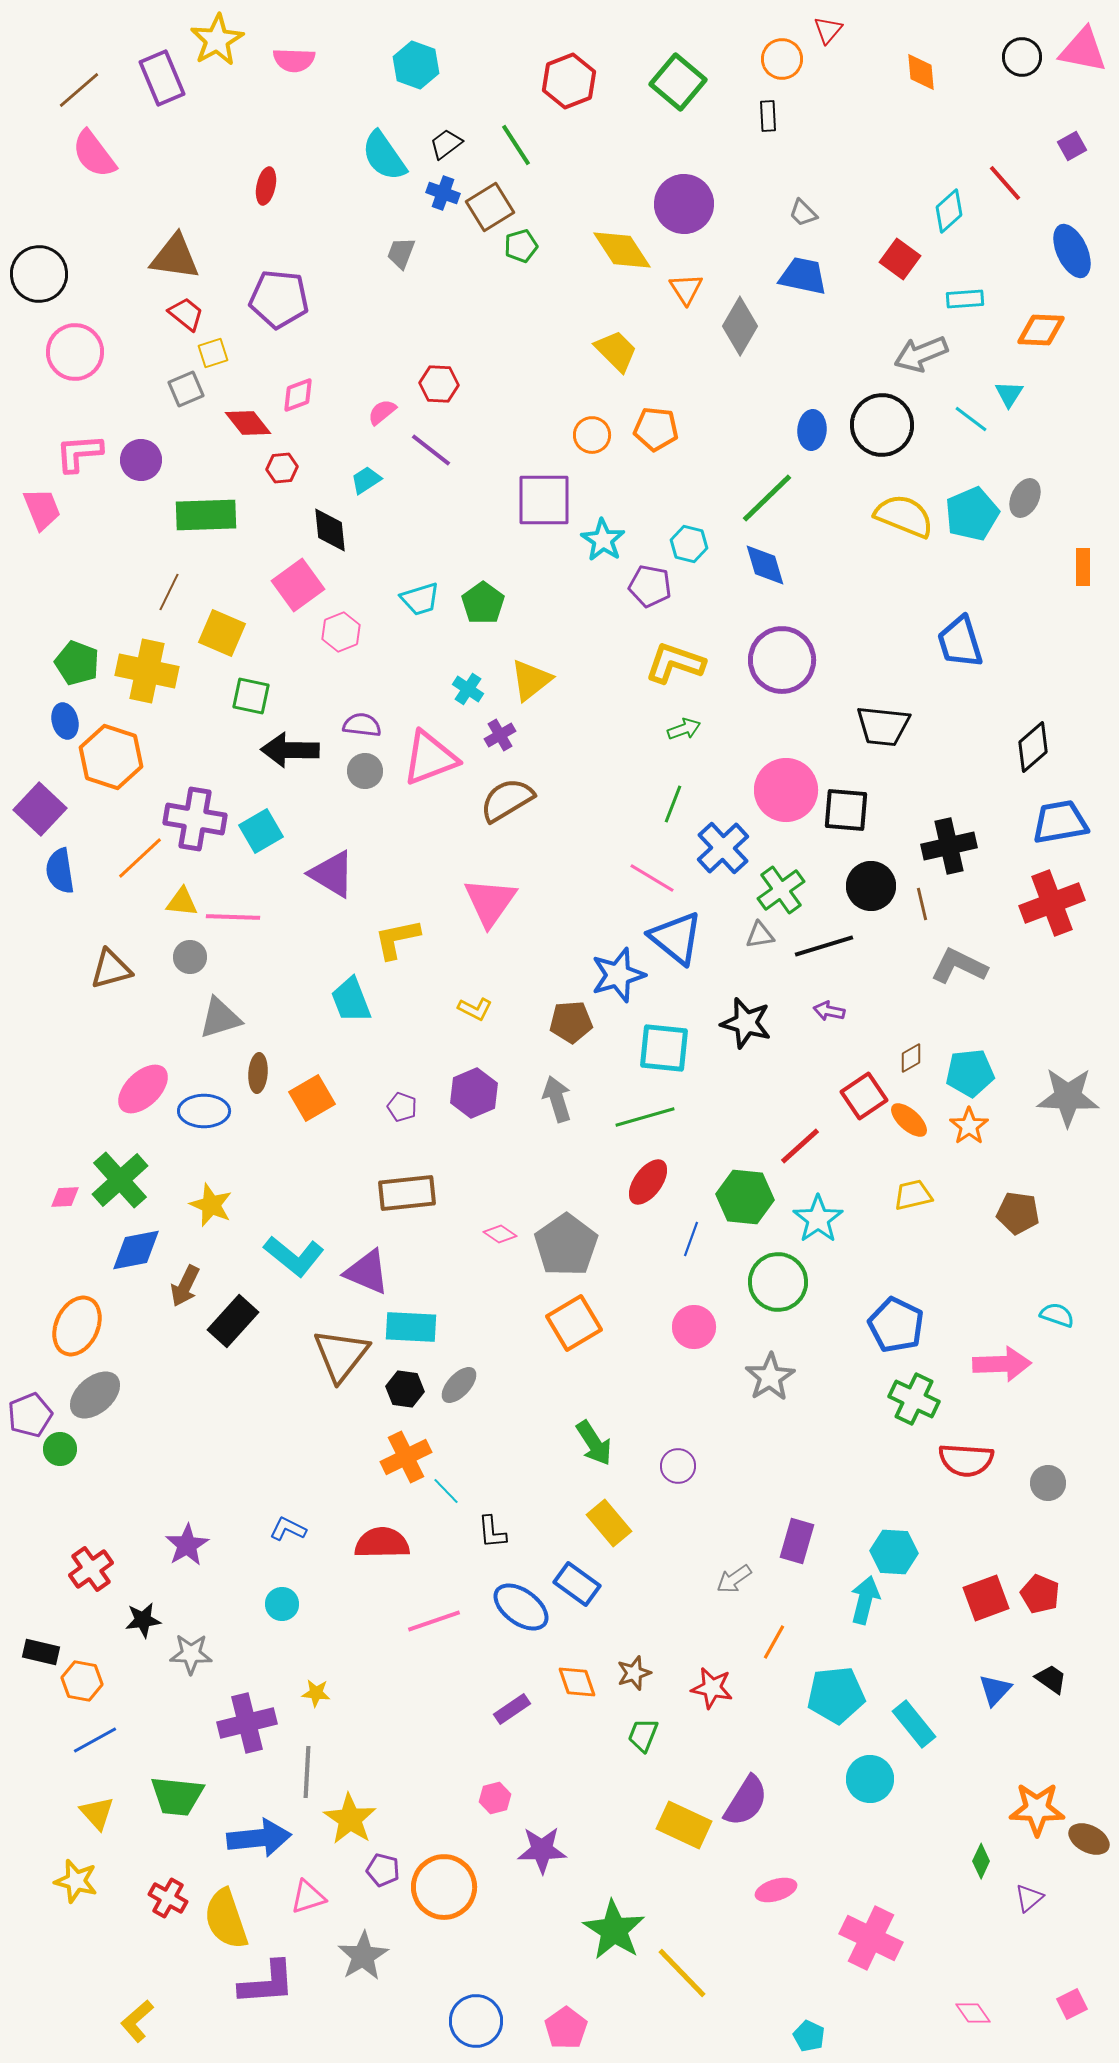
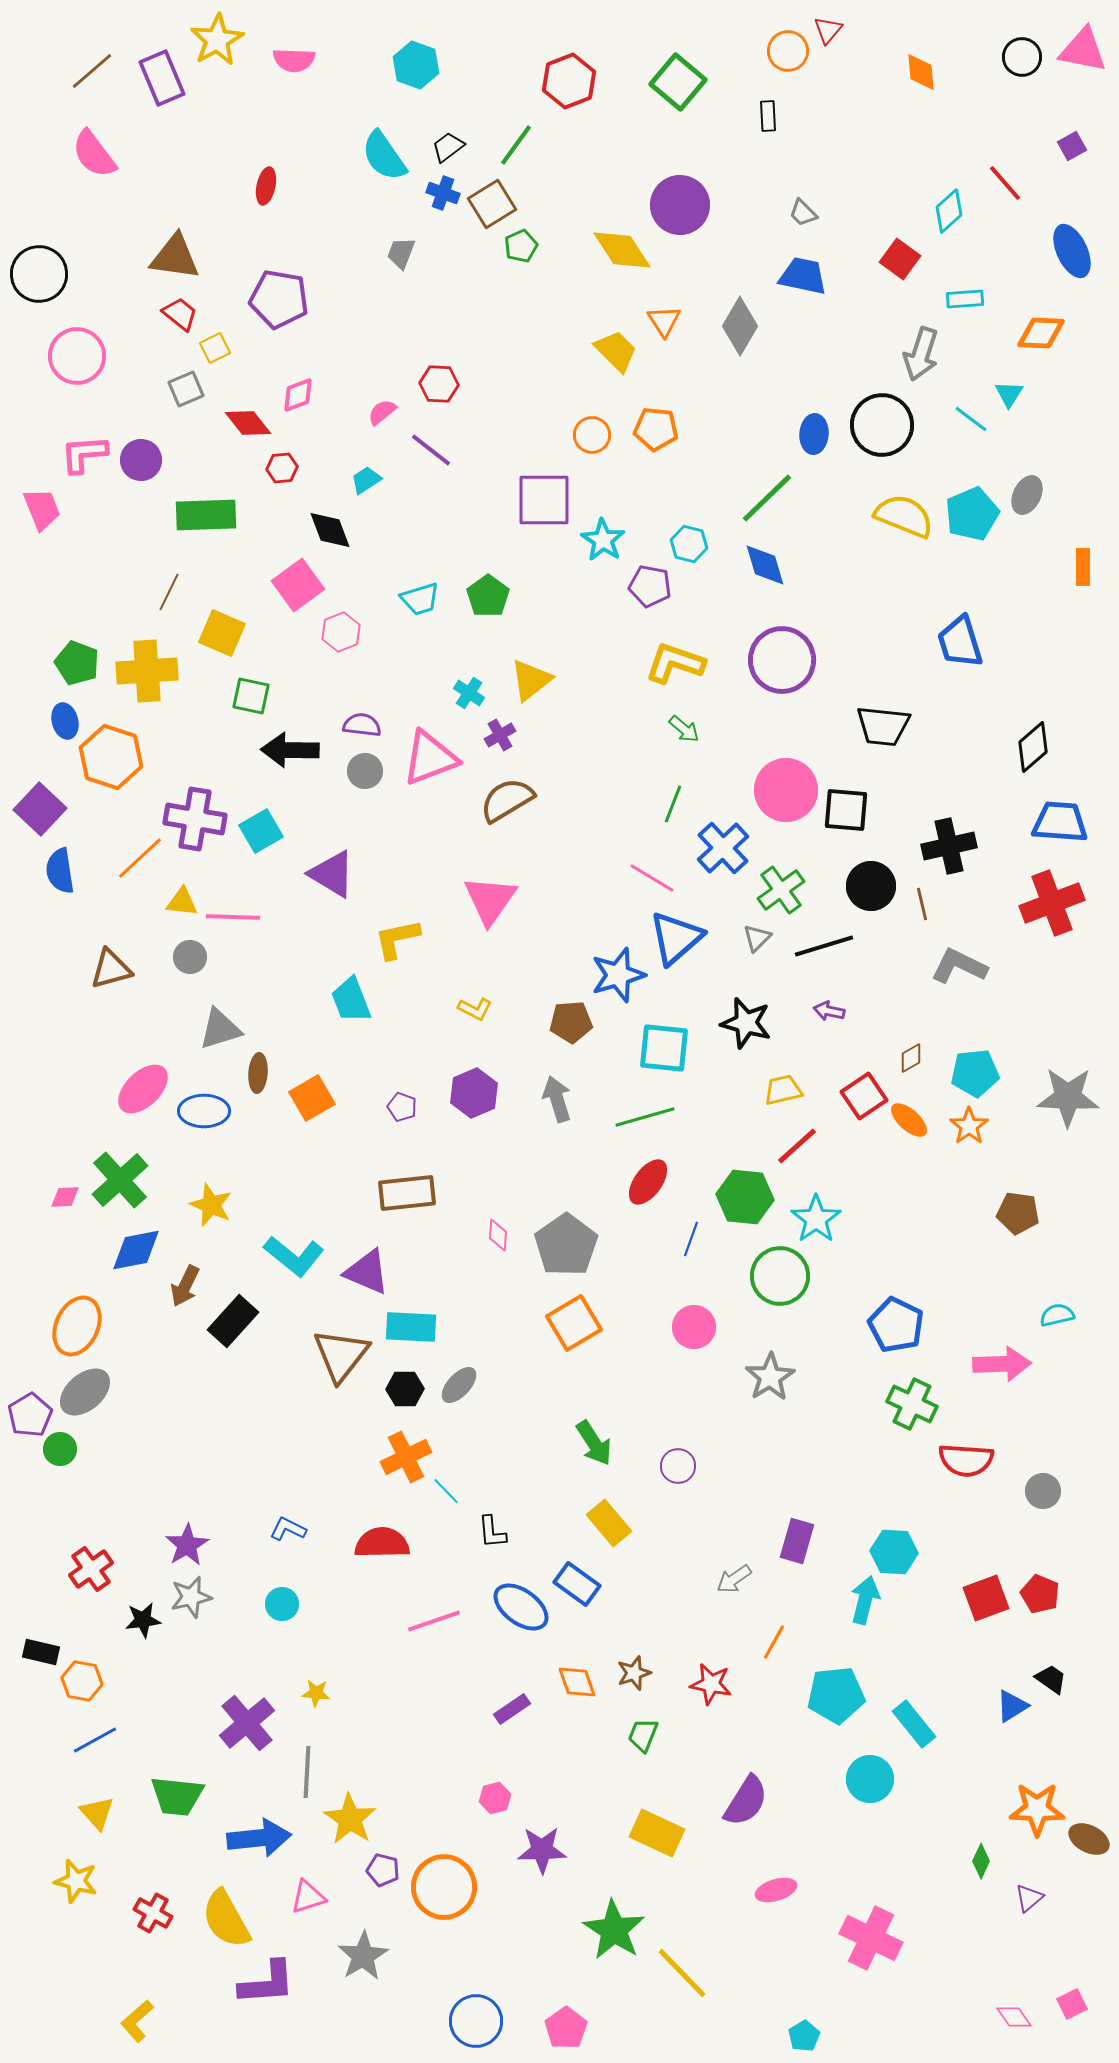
orange circle at (782, 59): moved 6 px right, 8 px up
brown line at (79, 90): moved 13 px right, 19 px up
black trapezoid at (446, 144): moved 2 px right, 3 px down
green line at (516, 145): rotated 69 degrees clockwise
purple circle at (684, 204): moved 4 px left, 1 px down
brown square at (490, 207): moved 2 px right, 3 px up
green pentagon at (521, 246): rotated 8 degrees counterclockwise
orange triangle at (686, 289): moved 22 px left, 32 px down
purple pentagon at (279, 299): rotated 4 degrees clockwise
red trapezoid at (186, 314): moved 6 px left
orange diamond at (1041, 330): moved 3 px down
pink circle at (75, 352): moved 2 px right, 4 px down
yellow square at (213, 353): moved 2 px right, 5 px up; rotated 8 degrees counterclockwise
gray arrow at (921, 354): rotated 50 degrees counterclockwise
blue ellipse at (812, 430): moved 2 px right, 4 px down
pink L-shape at (79, 453): moved 5 px right, 1 px down
gray ellipse at (1025, 498): moved 2 px right, 3 px up
black diamond at (330, 530): rotated 15 degrees counterclockwise
green pentagon at (483, 603): moved 5 px right, 7 px up
yellow cross at (147, 671): rotated 16 degrees counterclockwise
cyan cross at (468, 689): moved 1 px right, 4 px down
green arrow at (684, 729): rotated 60 degrees clockwise
blue trapezoid at (1060, 822): rotated 14 degrees clockwise
pink triangle at (490, 902): moved 2 px up
gray triangle at (760, 935): moved 3 px left, 3 px down; rotated 36 degrees counterclockwise
blue triangle at (676, 938): rotated 40 degrees clockwise
gray triangle at (220, 1018): moved 11 px down
cyan pentagon at (970, 1073): moved 5 px right
red line at (800, 1146): moved 3 px left
yellow trapezoid at (913, 1195): moved 130 px left, 105 px up
cyan star at (818, 1219): moved 2 px left
pink diamond at (500, 1234): moved 2 px left, 1 px down; rotated 60 degrees clockwise
green circle at (778, 1282): moved 2 px right, 6 px up
cyan semicircle at (1057, 1315): rotated 32 degrees counterclockwise
black hexagon at (405, 1389): rotated 9 degrees counterclockwise
gray ellipse at (95, 1395): moved 10 px left, 3 px up
green cross at (914, 1399): moved 2 px left, 5 px down
purple pentagon at (30, 1415): rotated 9 degrees counterclockwise
gray circle at (1048, 1483): moved 5 px left, 8 px down
gray star at (191, 1654): moved 57 px up; rotated 15 degrees counterclockwise
red star at (712, 1688): moved 1 px left, 4 px up
blue triangle at (995, 1690): moved 17 px right, 16 px down; rotated 15 degrees clockwise
purple cross at (247, 1723): rotated 26 degrees counterclockwise
yellow rectangle at (684, 1825): moved 27 px left, 8 px down
red cross at (168, 1898): moved 15 px left, 15 px down
yellow semicircle at (226, 1919): rotated 10 degrees counterclockwise
pink diamond at (973, 2013): moved 41 px right, 4 px down
cyan pentagon at (809, 2036): moved 5 px left; rotated 16 degrees clockwise
